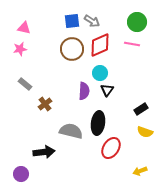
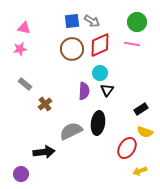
gray semicircle: rotated 40 degrees counterclockwise
red ellipse: moved 16 px right
